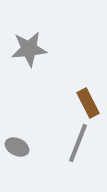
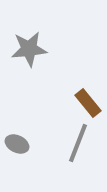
brown rectangle: rotated 12 degrees counterclockwise
gray ellipse: moved 3 px up
